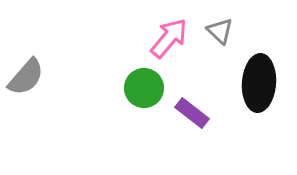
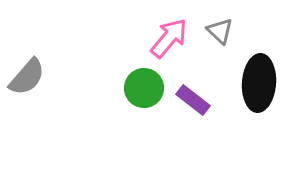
gray semicircle: moved 1 px right
purple rectangle: moved 1 px right, 13 px up
